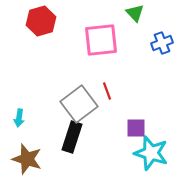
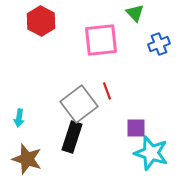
red hexagon: rotated 16 degrees counterclockwise
blue cross: moved 3 px left, 1 px down
